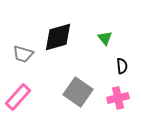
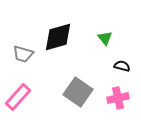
black semicircle: rotated 70 degrees counterclockwise
